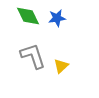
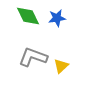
gray L-shape: moved 1 px down; rotated 52 degrees counterclockwise
